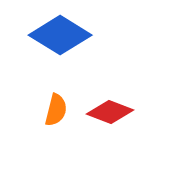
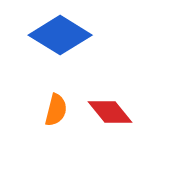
red diamond: rotated 30 degrees clockwise
